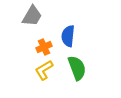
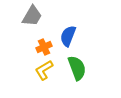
blue semicircle: rotated 15 degrees clockwise
